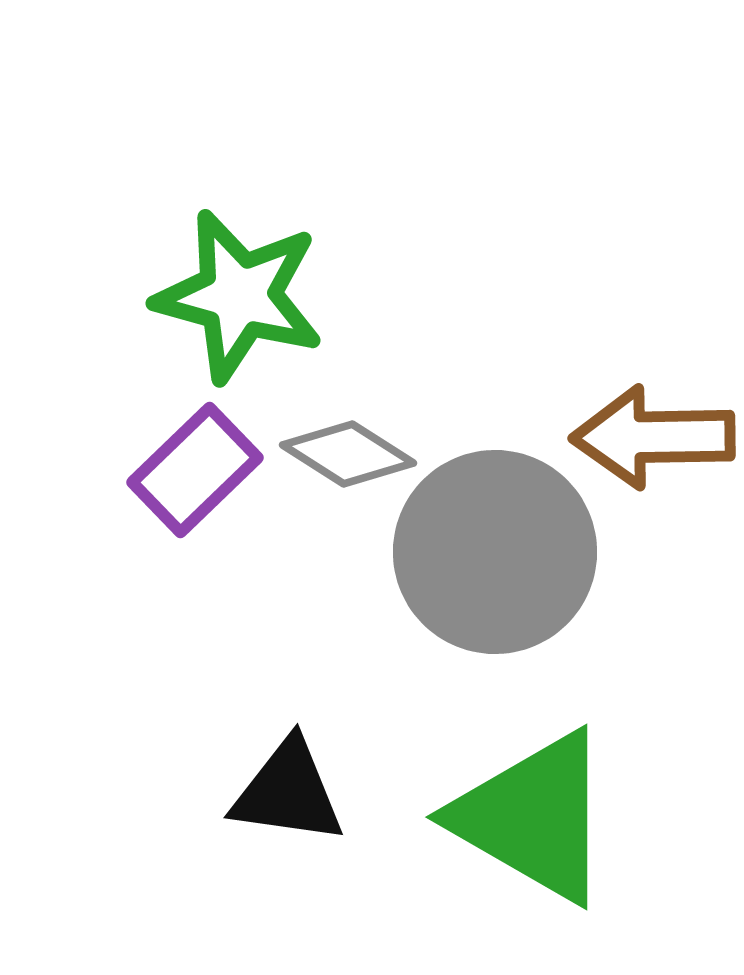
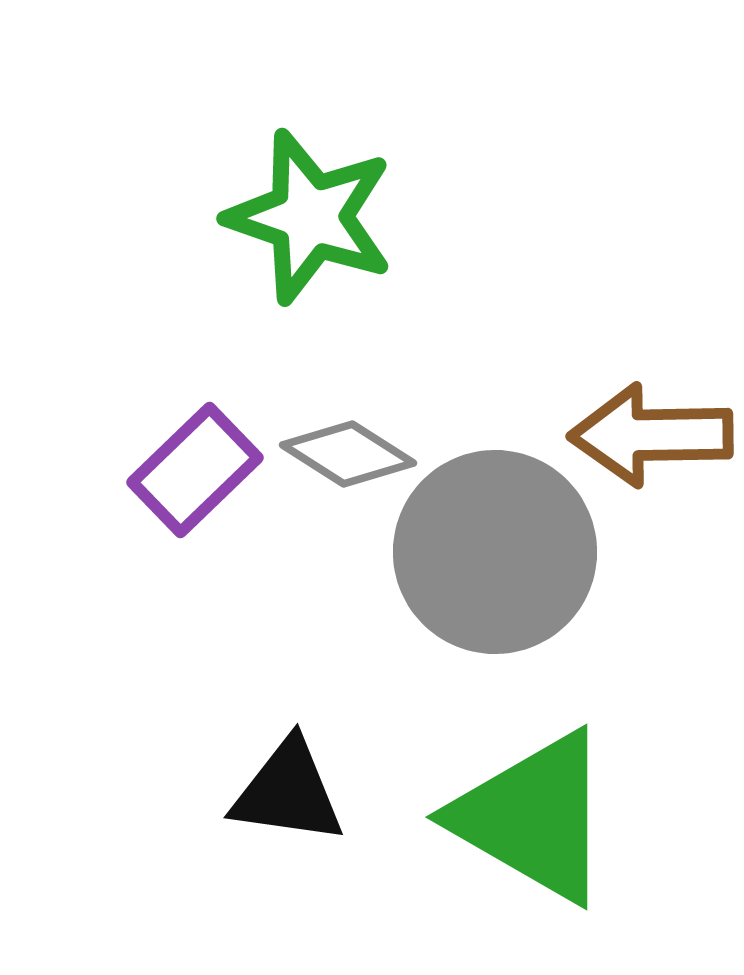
green star: moved 71 px right, 79 px up; rotated 4 degrees clockwise
brown arrow: moved 2 px left, 2 px up
